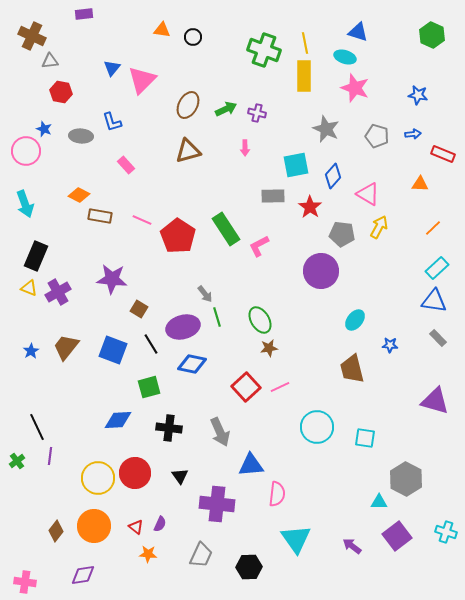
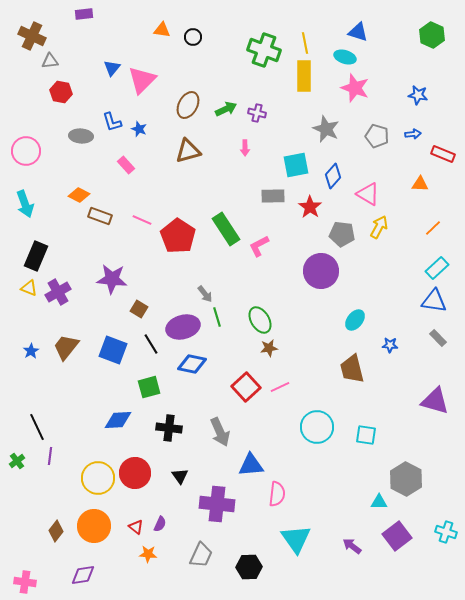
blue star at (44, 129): moved 95 px right
brown rectangle at (100, 216): rotated 10 degrees clockwise
cyan square at (365, 438): moved 1 px right, 3 px up
